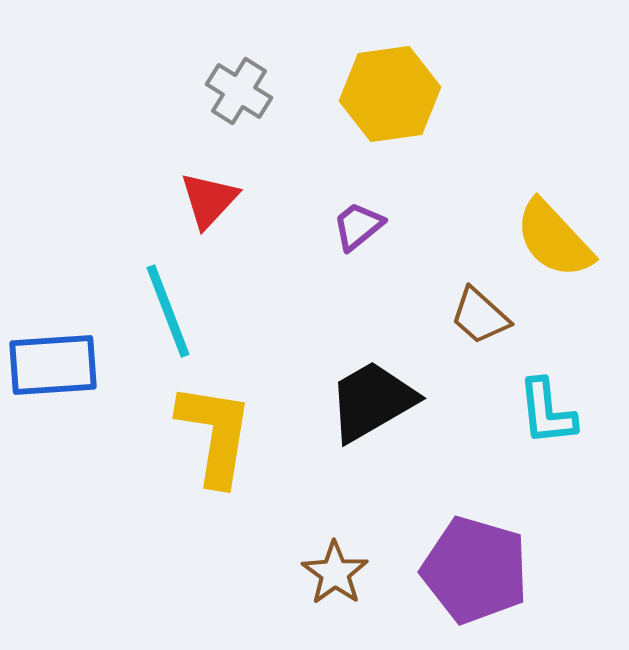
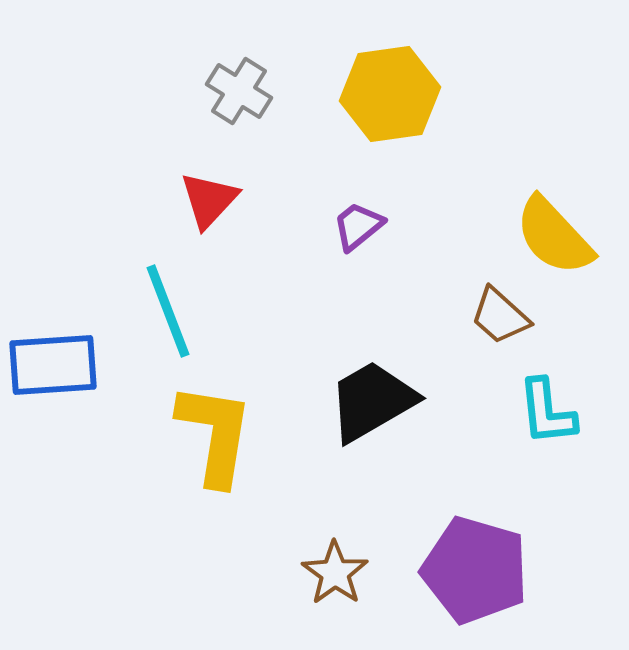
yellow semicircle: moved 3 px up
brown trapezoid: moved 20 px right
